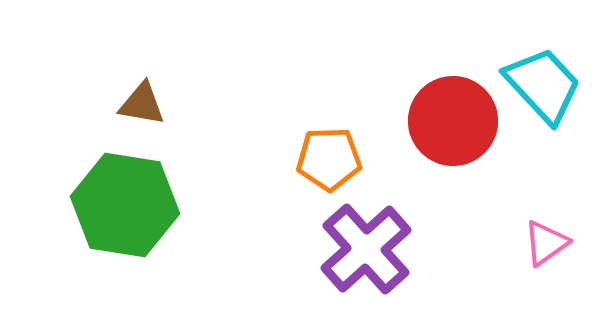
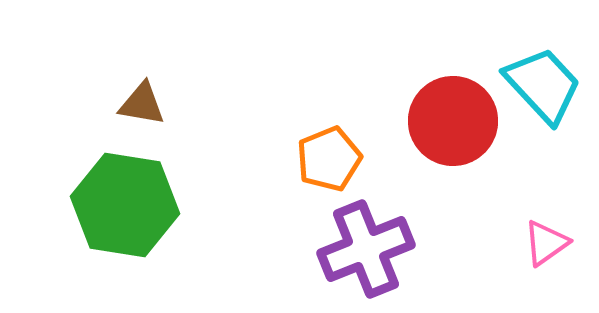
orange pentagon: rotated 20 degrees counterclockwise
purple cross: rotated 20 degrees clockwise
